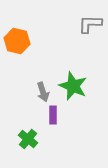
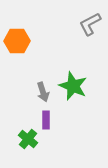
gray L-shape: rotated 30 degrees counterclockwise
orange hexagon: rotated 15 degrees counterclockwise
purple rectangle: moved 7 px left, 5 px down
